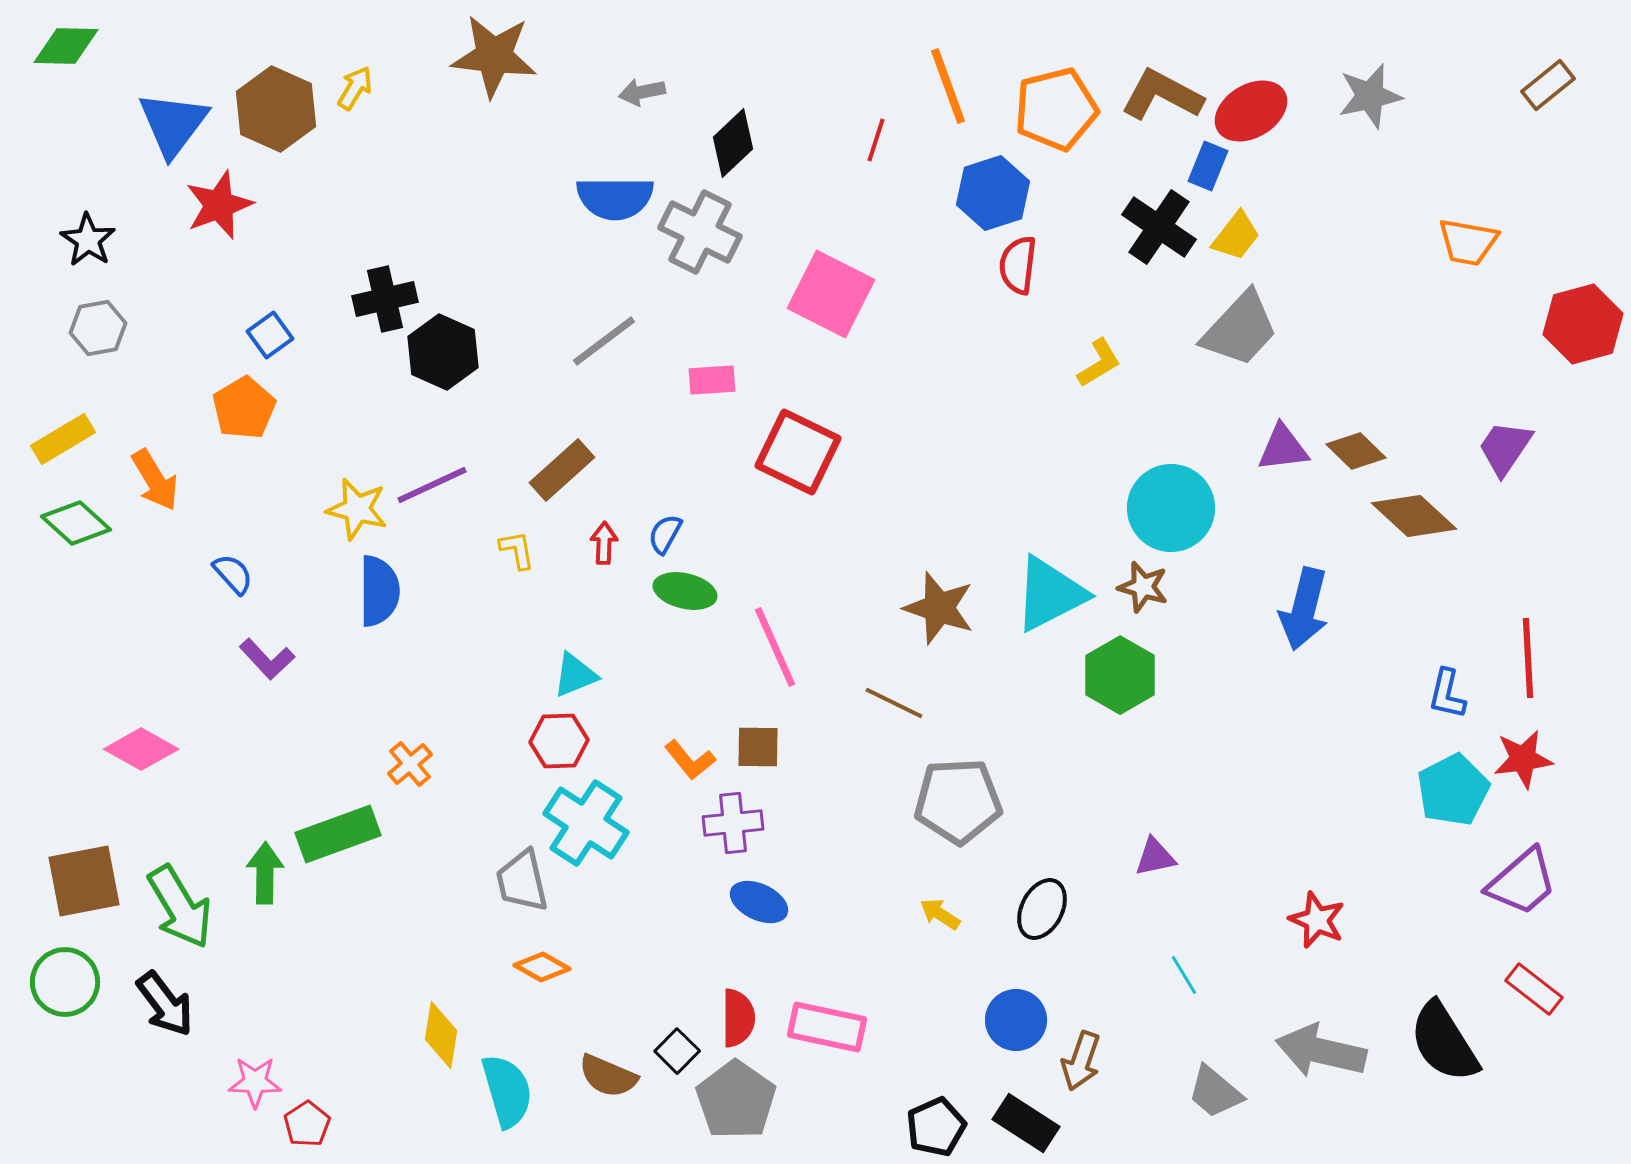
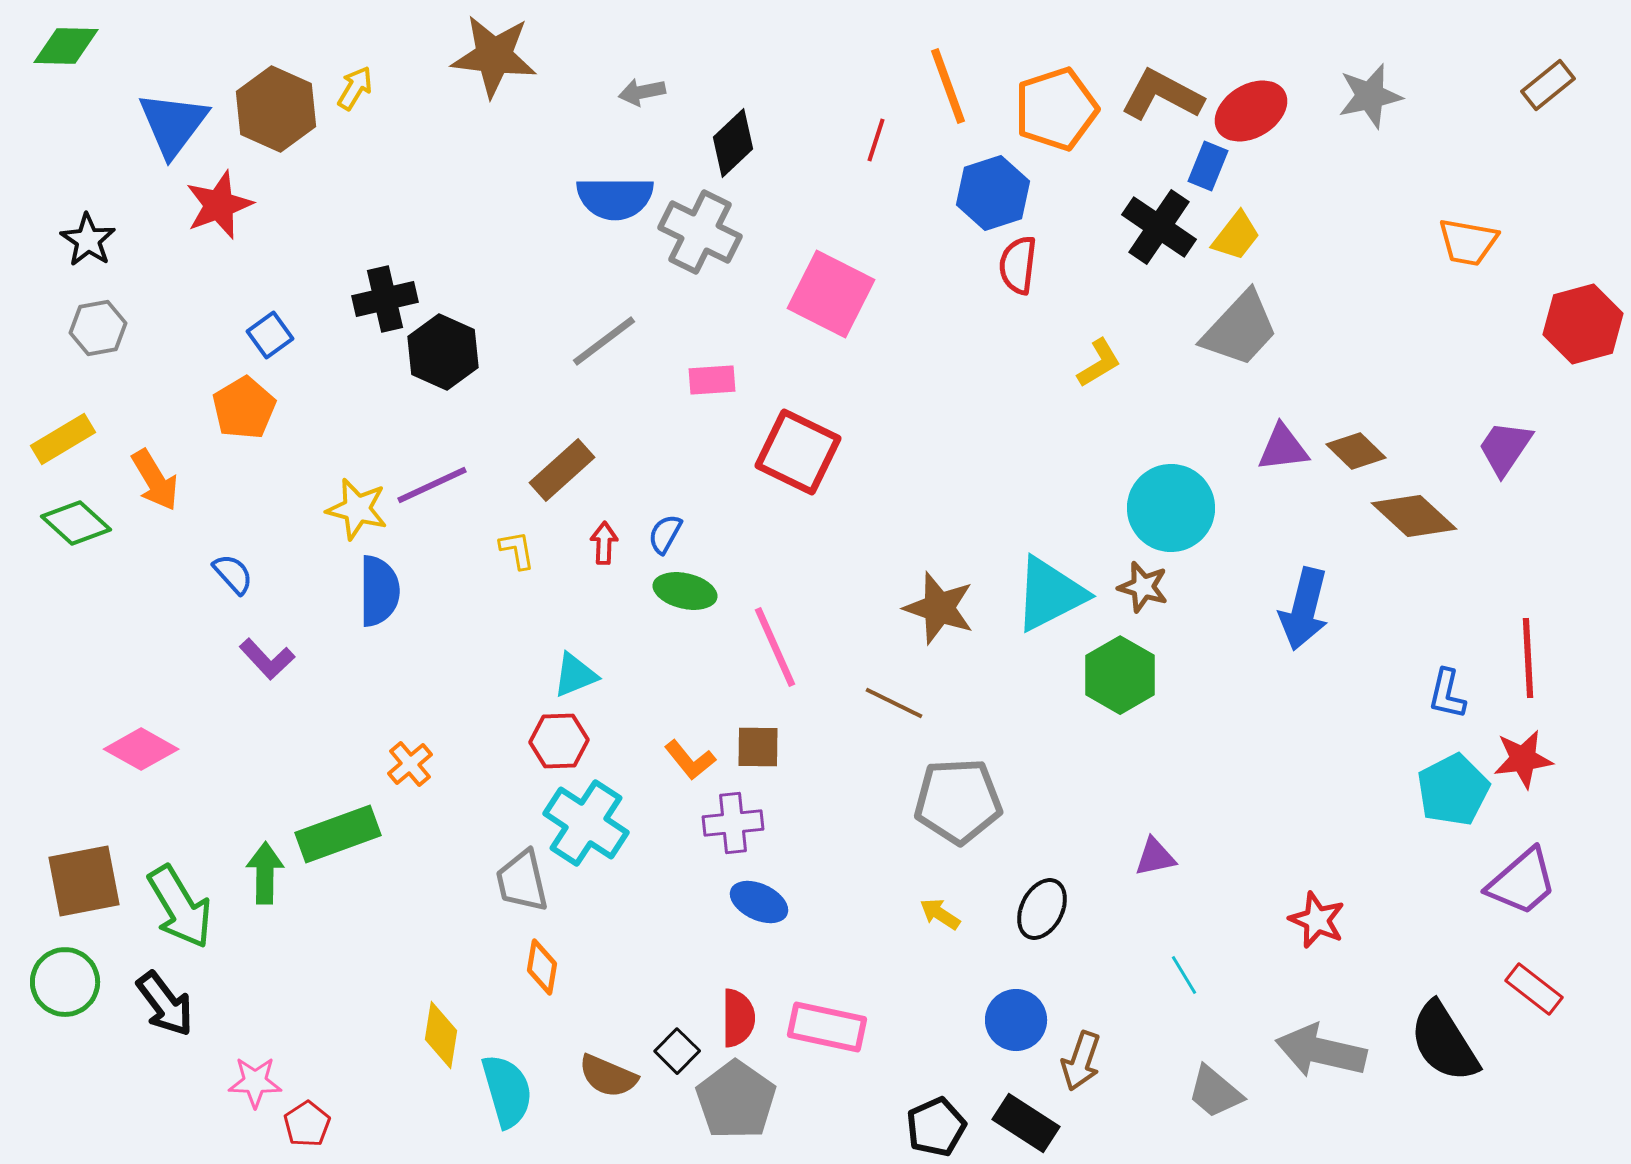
orange pentagon at (1056, 109): rotated 4 degrees counterclockwise
orange diamond at (542, 967): rotated 70 degrees clockwise
